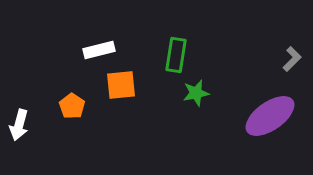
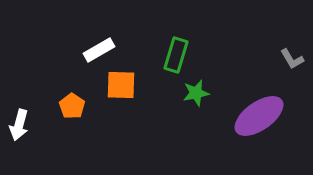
white rectangle: rotated 16 degrees counterclockwise
green rectangle: rotated 8 degrees clockwise
gray L-shape: rotated 105 degrees clockwise
orange square: rotated 8 degrees clockwise
purple ellipse: moved 11 px left
